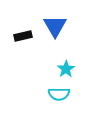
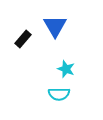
black rectangle: moved 3 px down; rotated 36 degrees counterclockwise
cyan star: rotated 18 degrees counterclockwise
